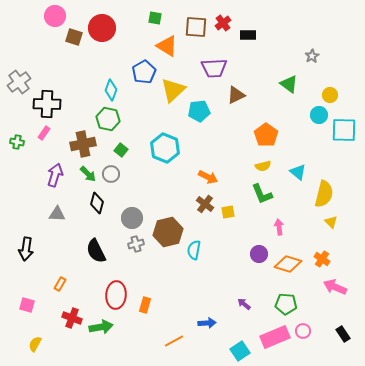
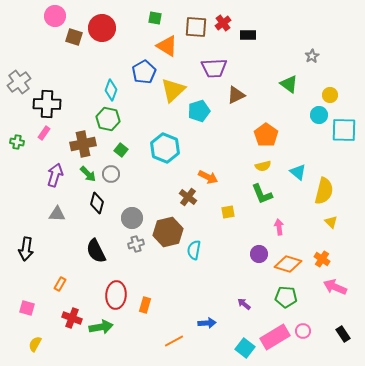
cyan pentagon at (199, 111): rotated 10 degrees counterclockwise
yellow semicircle at (324, 194): moved 3 px up
brown cross at (205, 204): moved 17 px left, 7 px up
green pentagon at (286, 304): moved 7 px up
pink square at (27, 305): moved 3 px down
pink rectangle at (275, 337): rotated 8 degrees counterclockwise
cyan square at (240, 351): moved 5 px right, 3 px up; rotated 18 degrees counterclockwise
